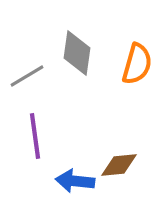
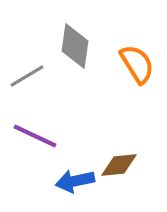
gray diamond: moved 2 px left, 7 px up
orange semicircle: rotated 48 degrees counterclockwise
purple line: rotated 57 degrees counterclockwise
blue arrow: rotated 18 degrees counterclockwise
